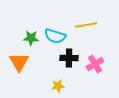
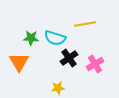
yellow line: moved 1 px left, 1 px up
cyan semicircle: moved 2 px down
black cross: rotated 36 degrees counterclockwise
yellow star: moved 2 px down
